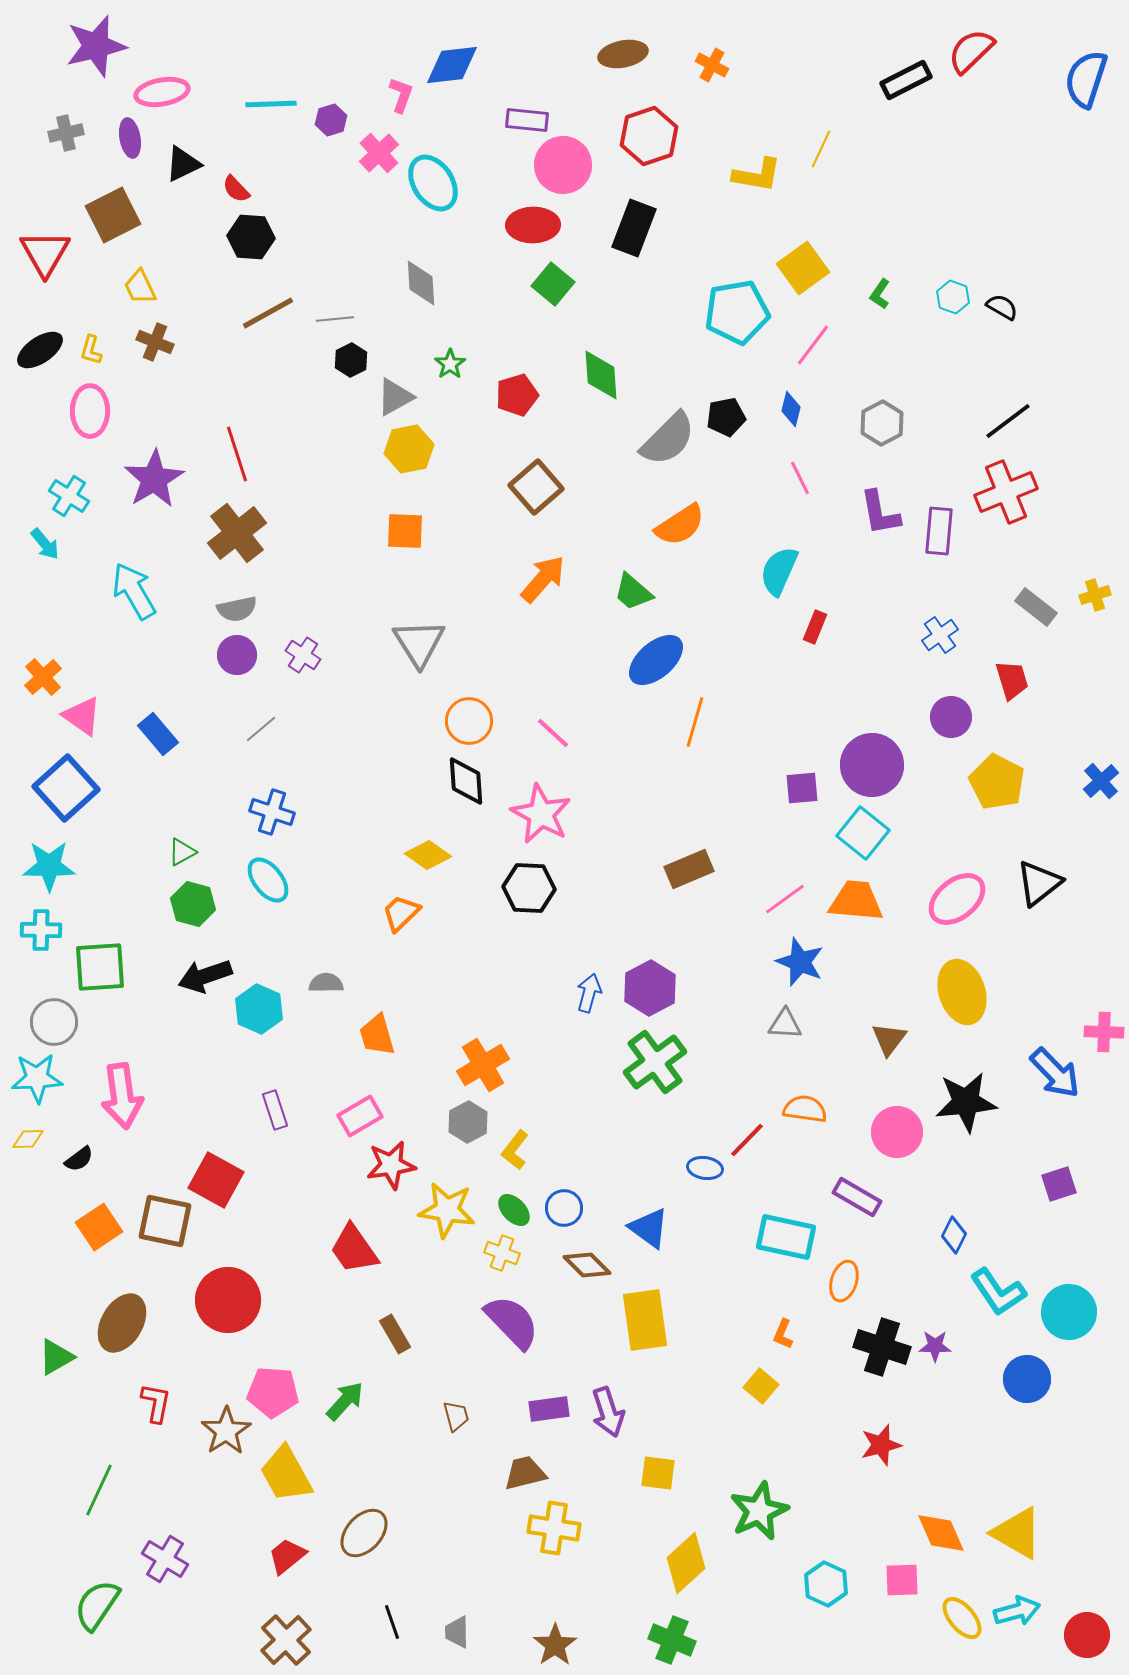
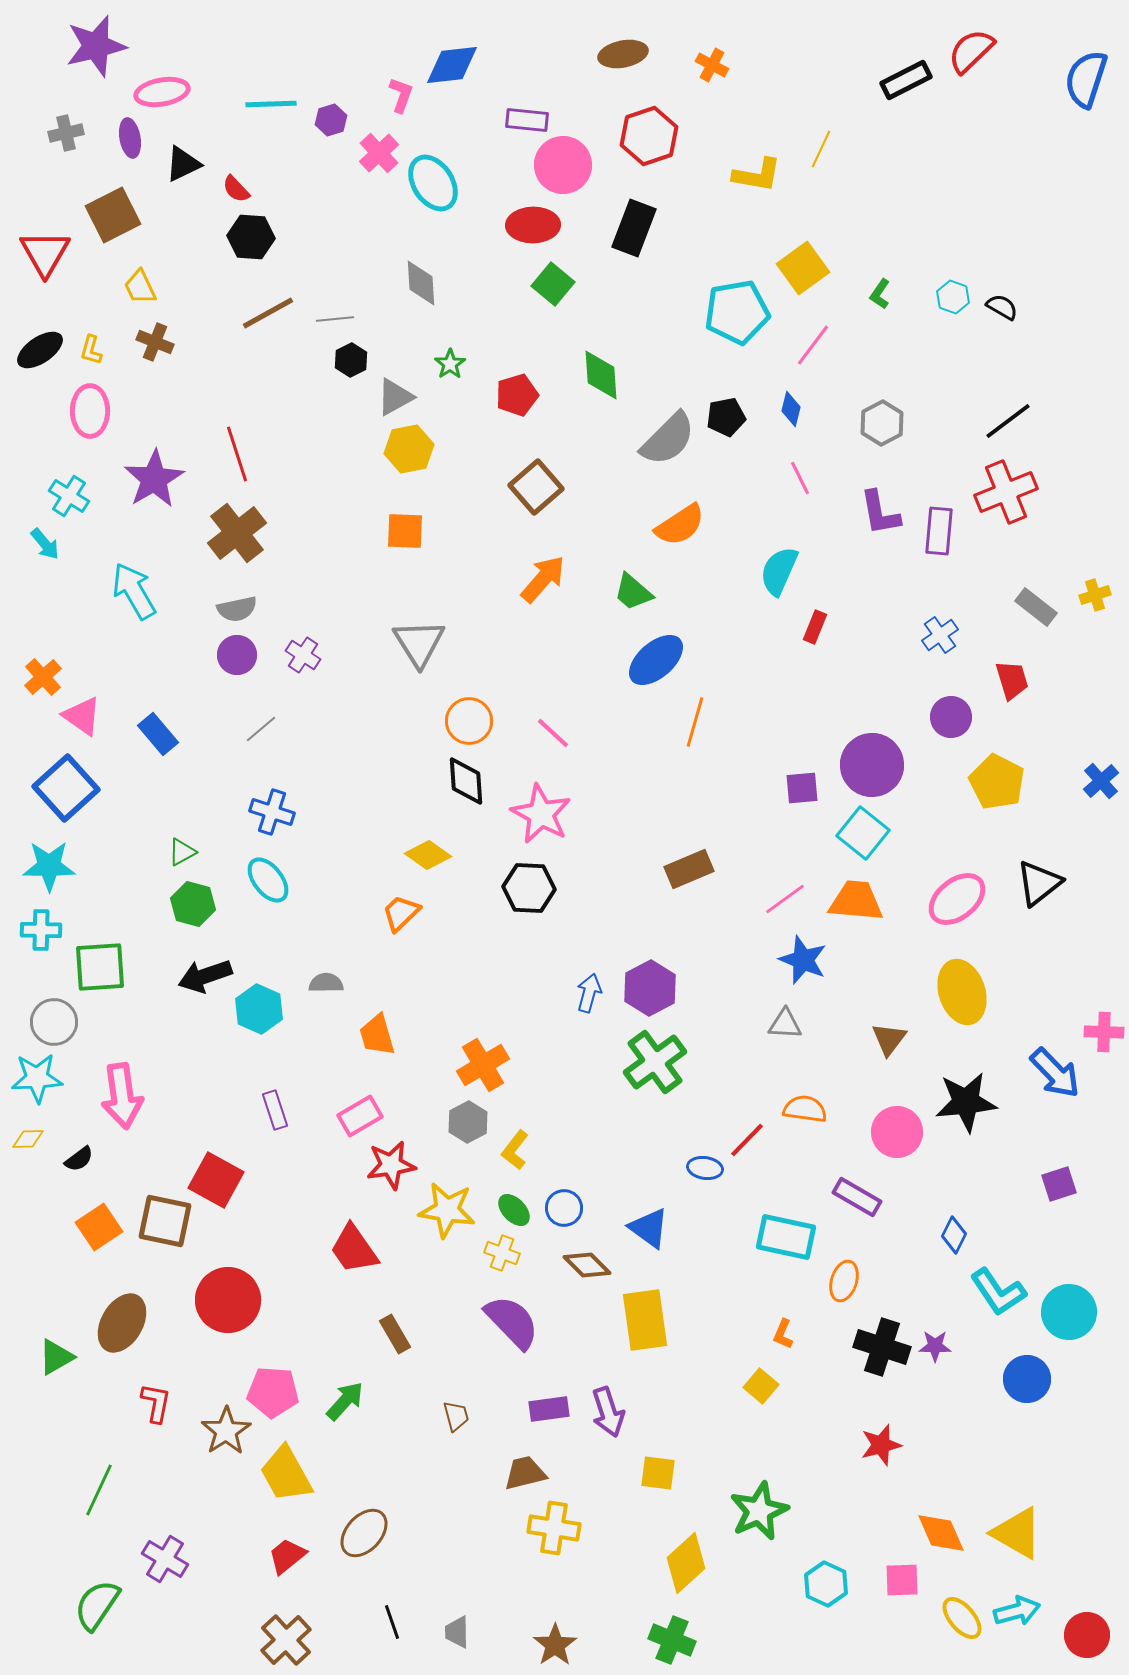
blue star at (800, 962): moved 3 px right, 2 px up
